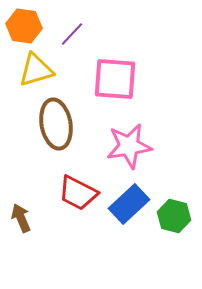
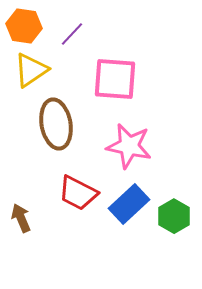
yellow triangle: moved 5 px left; rotated 18 degrees counterclockwise
pink star: rotated 21 degrees clockwise
green hexagon: rotated 16 degrees clockwise
